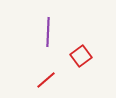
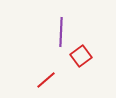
purple line: moved 13 px right
